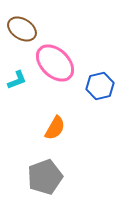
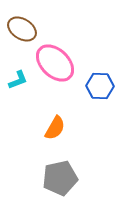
cyan L-shape: moved 1 px right
blue hexagon: rotated 16 degrees clockwise
gray pentagon: moved 15 px right, 1 px down; rotated 8 degrees clockwise
